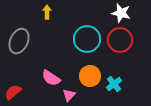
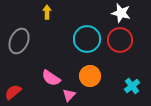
cyan cross: moved 18 px right, 2 px down
